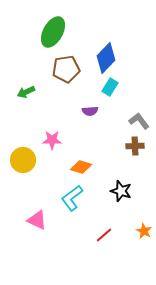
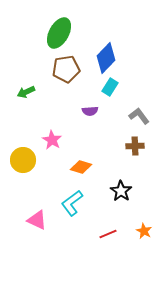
green ellipse: moved 6 px right, 1 px down
gray L-shape: moved 5 px up
pink star: rotated 30 degrees clockwise
black star: rotated 15 degrees clockwise
cyan L-shape: moved 5 px down
red line: moved 4 px right, 1 px up; rotated 18 degrees clockwise
